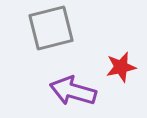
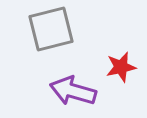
gray square: moved 1 px down
